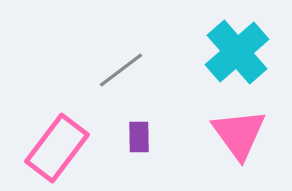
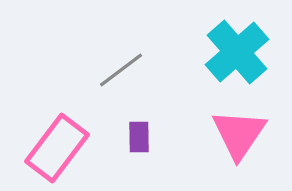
pink triangle: rotated 10 degrees clockwise
